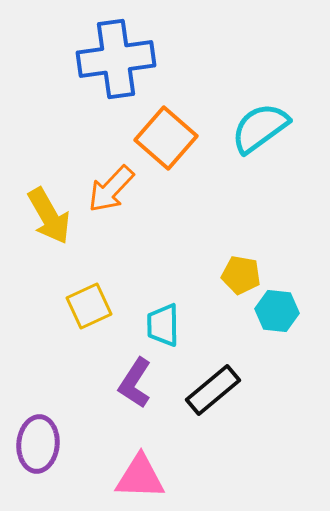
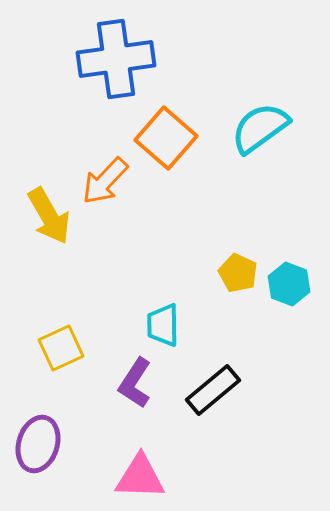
orange arrow: moved 6 px left, 8 px up
yellow pentagon: moved 3 px left, 2 px up; rotated 15 degrees clockwise
yellow square: moved 28 px left, 42 px down
cyan hexagon: moved 12 px right, 27 px up; rotated 15 degrees clockwise
purple ellipse: rotated 12 degrees clockwise
